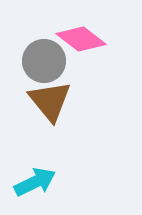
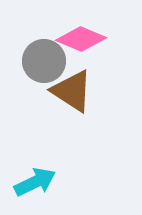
pink diamond: rotated 15 degrees counterclockwise
brown triangle: moved 22 px right, 10 px up; rotated 18 degrees counterclockwise
